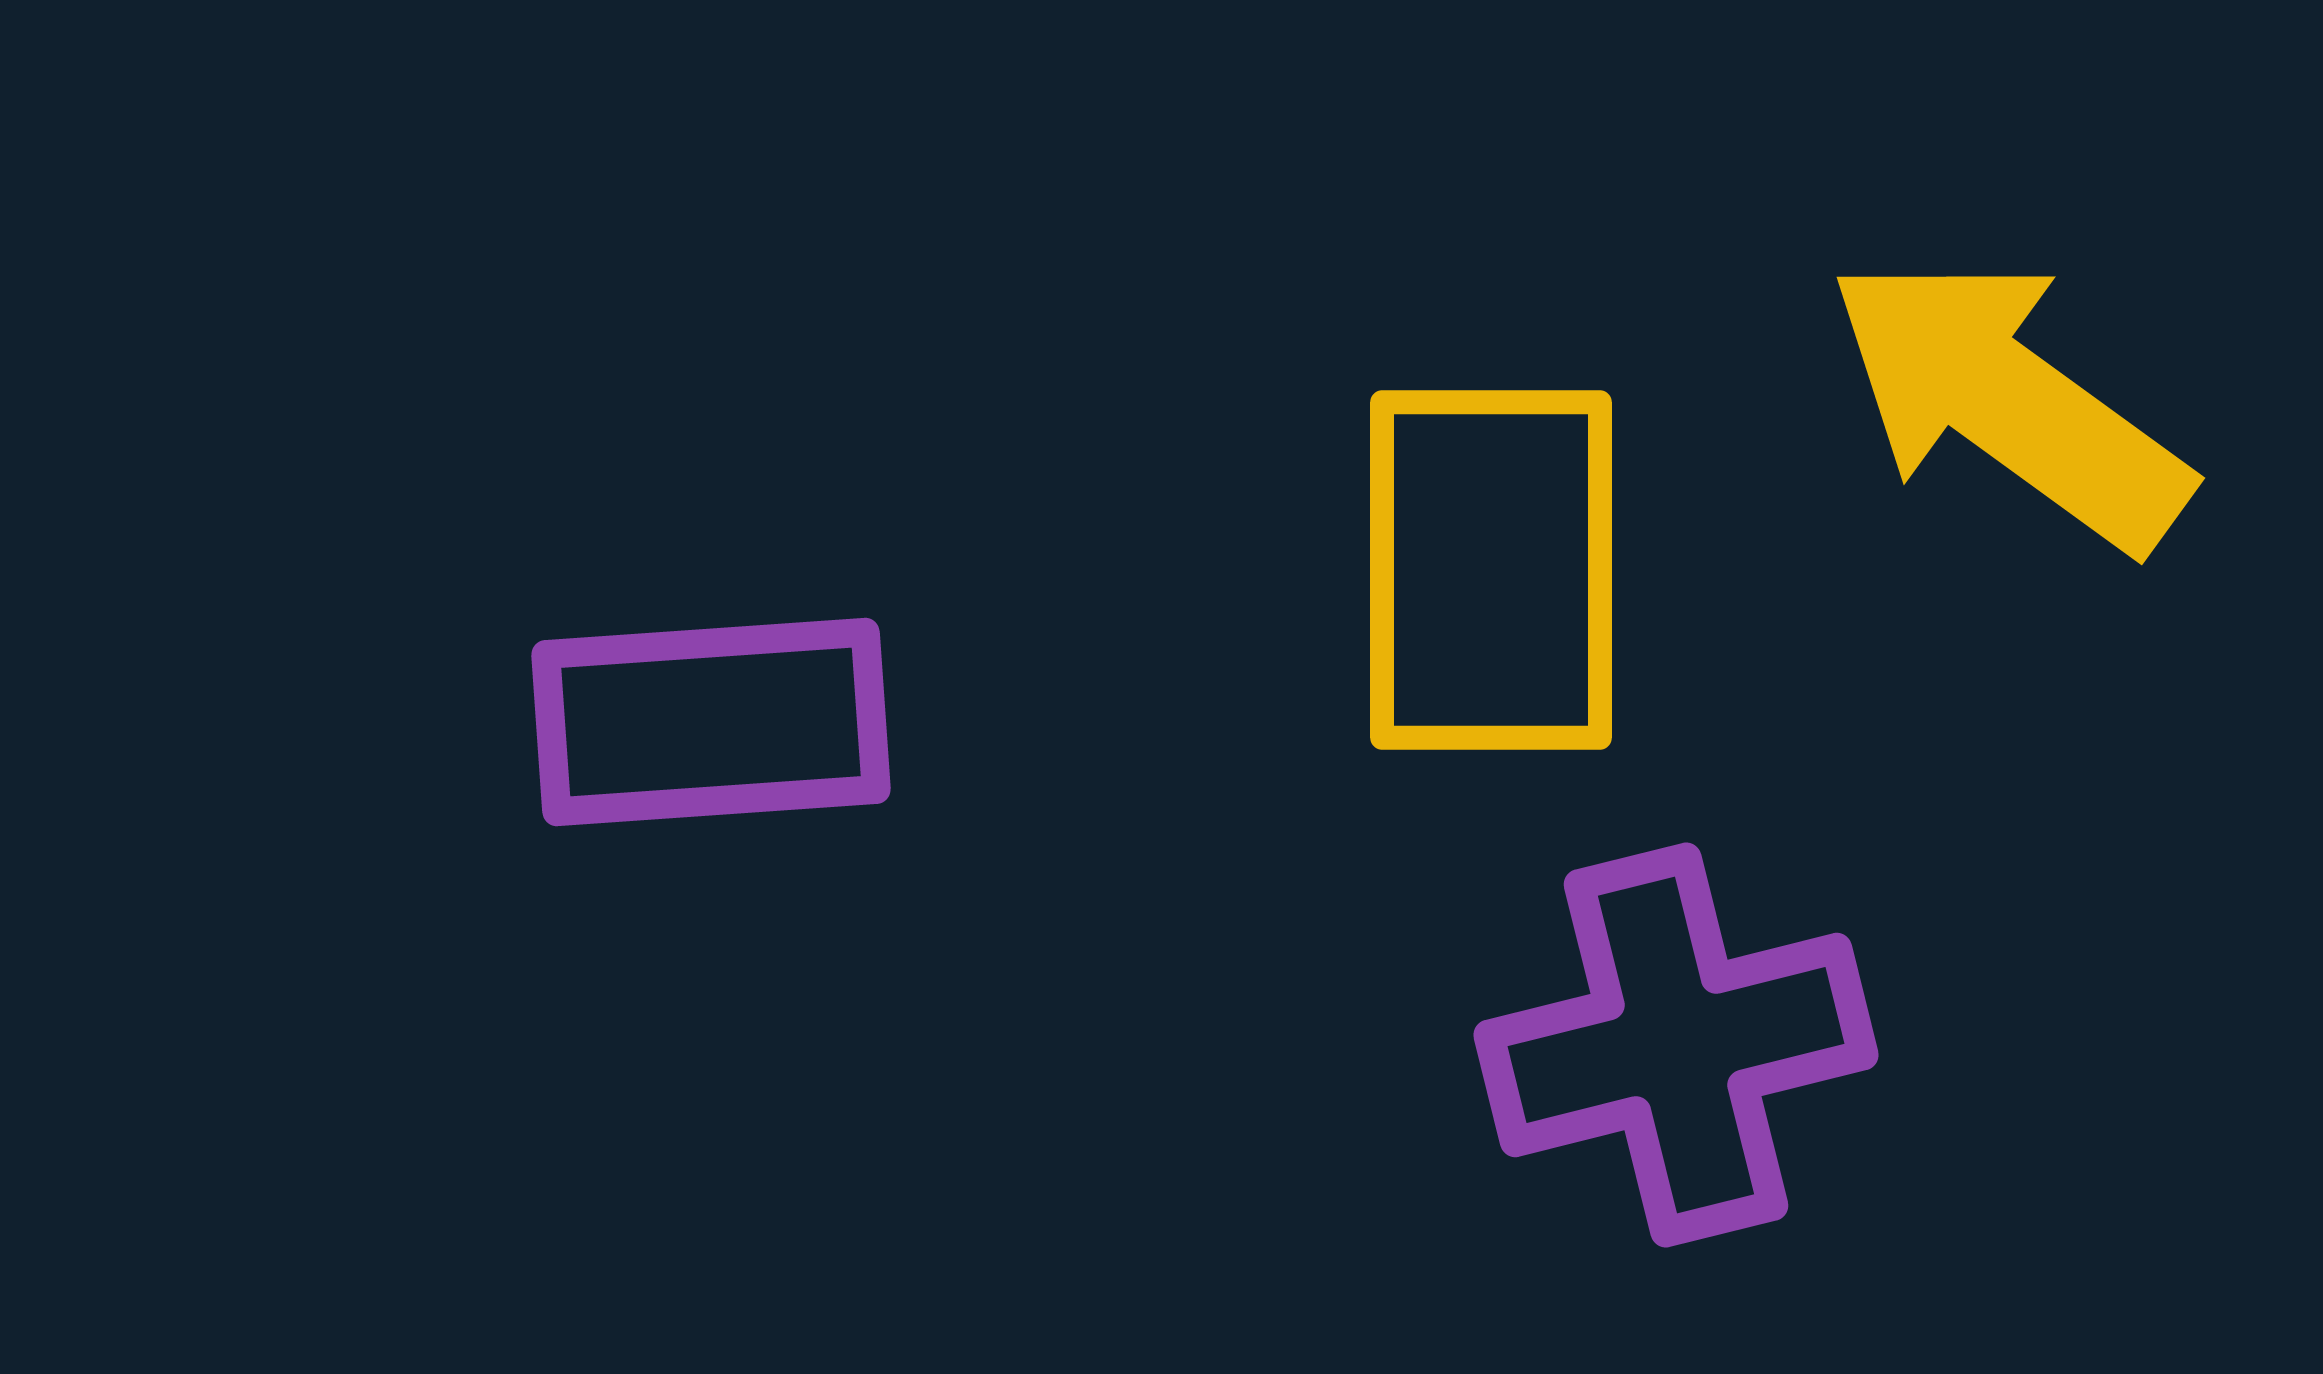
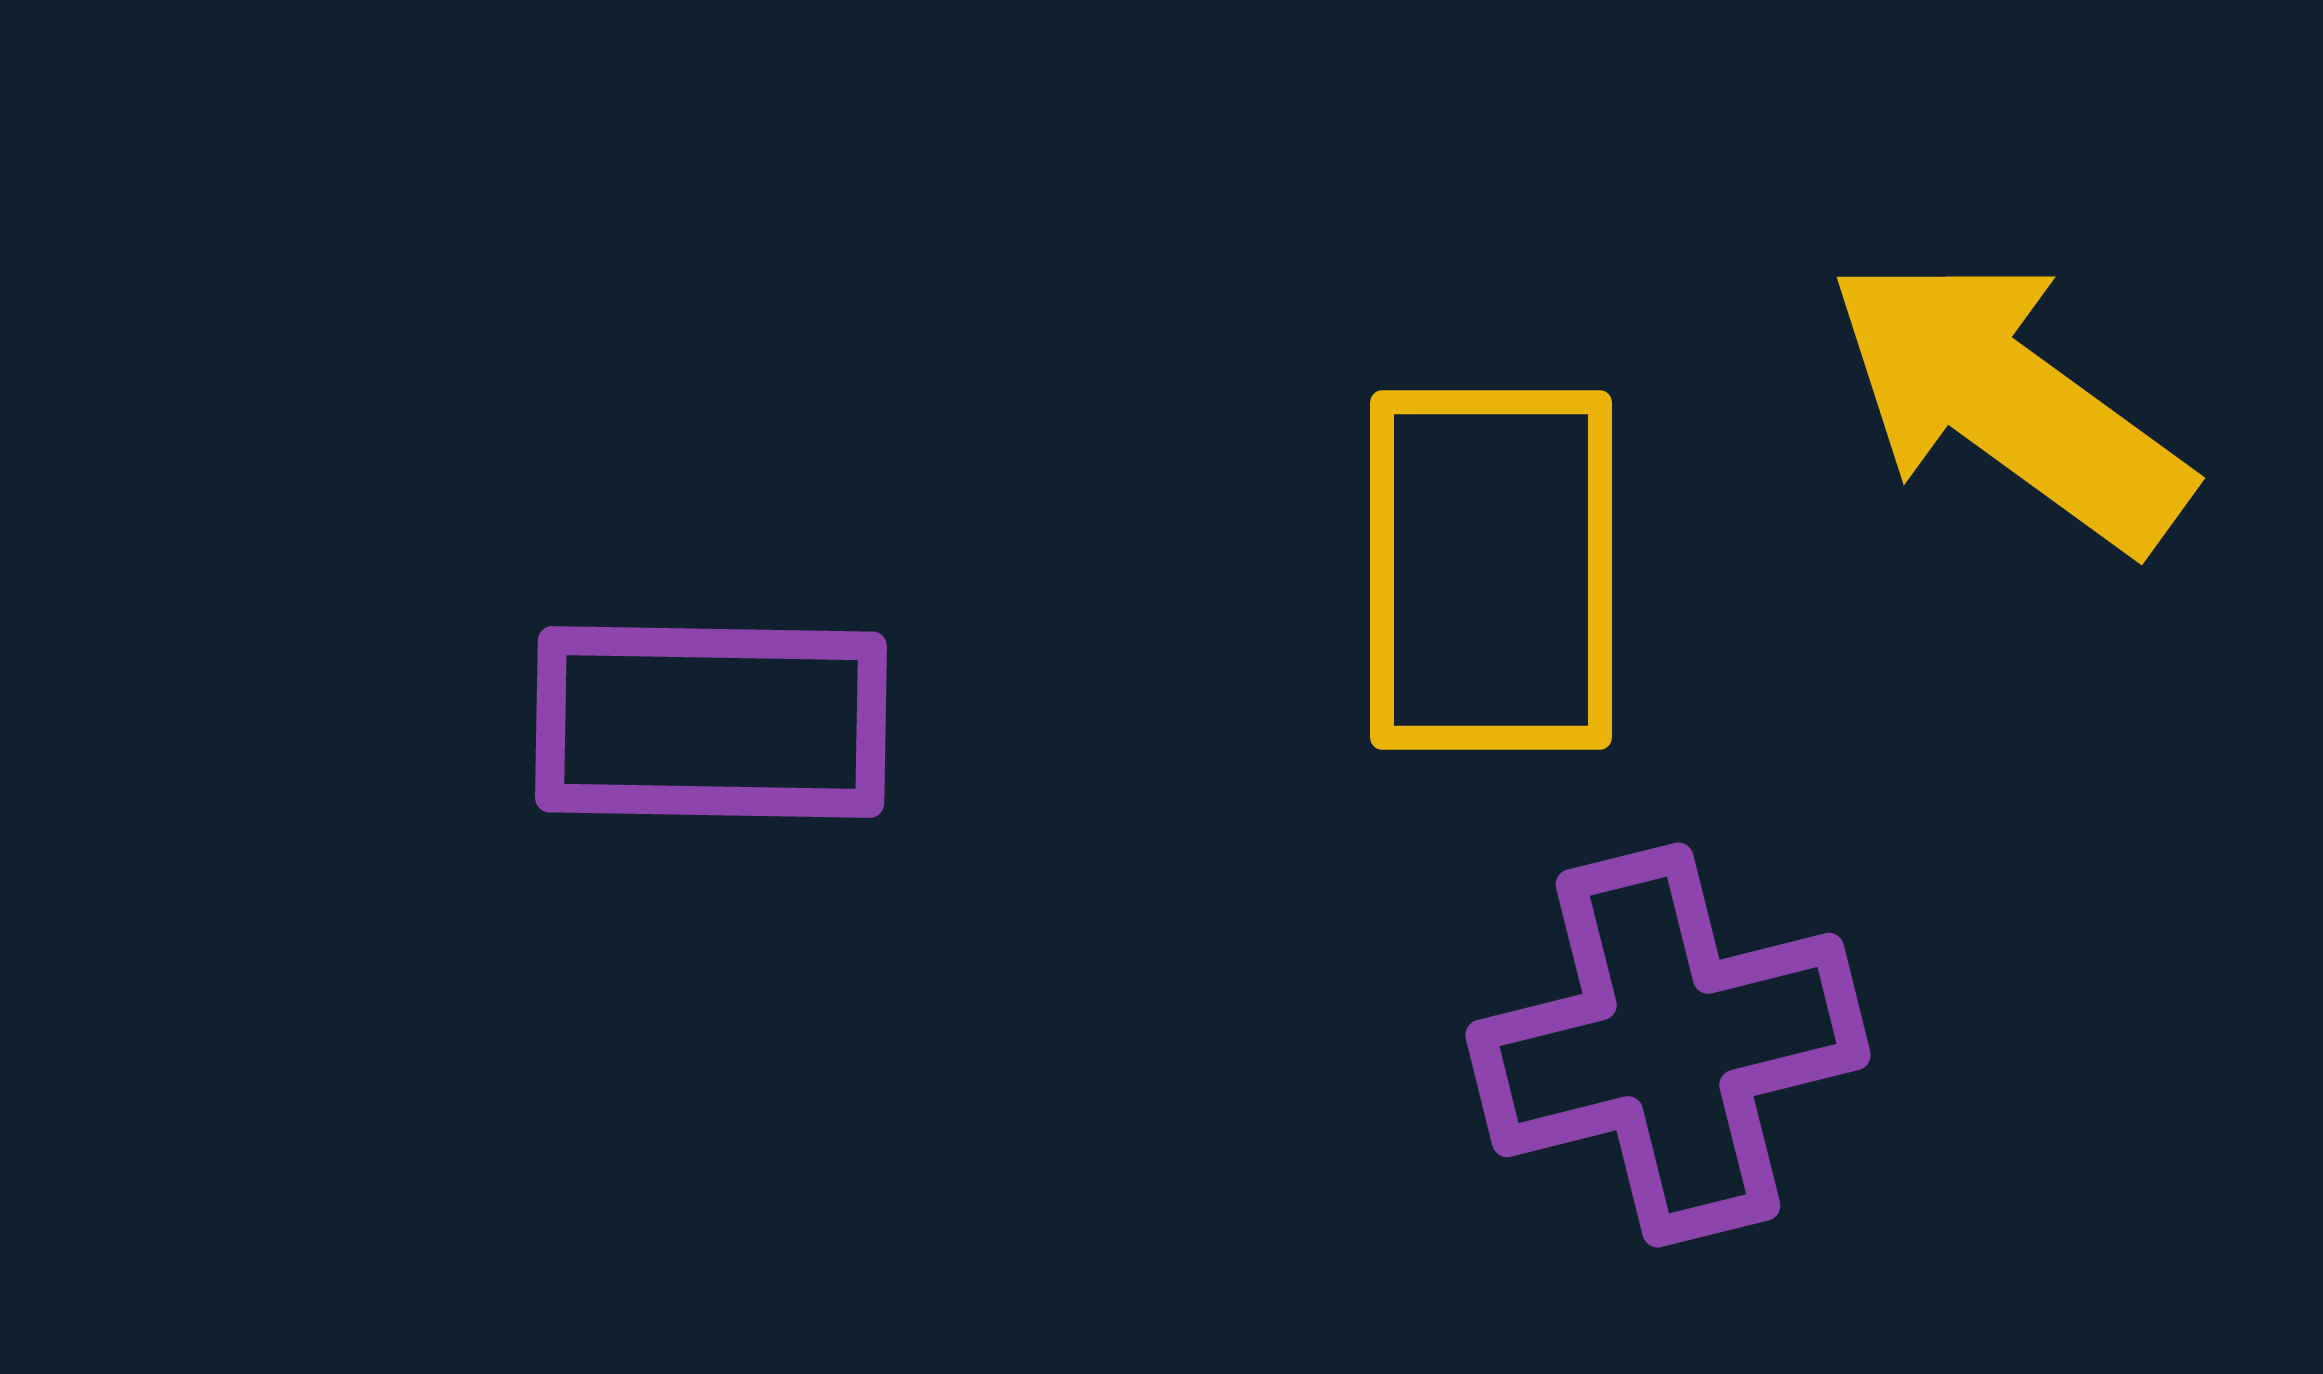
purple rectangle: rotated 5 degrees clockwise
purple cross: moved 8 px left
